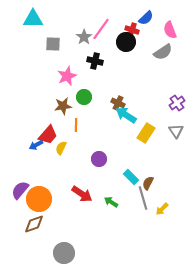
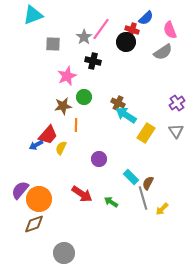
cyan triangle: moved 4 px up; rotated 20 degrees counterclockwise
black cross: moved 2 px left
